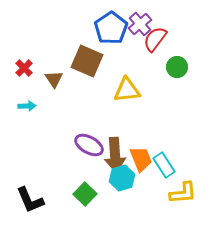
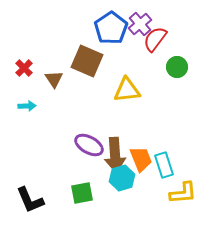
cyan rectangle: rotated 15 degrees clockwise
green square: moved 3 px left, 1 px up; rotated 35 degrees clockwise
